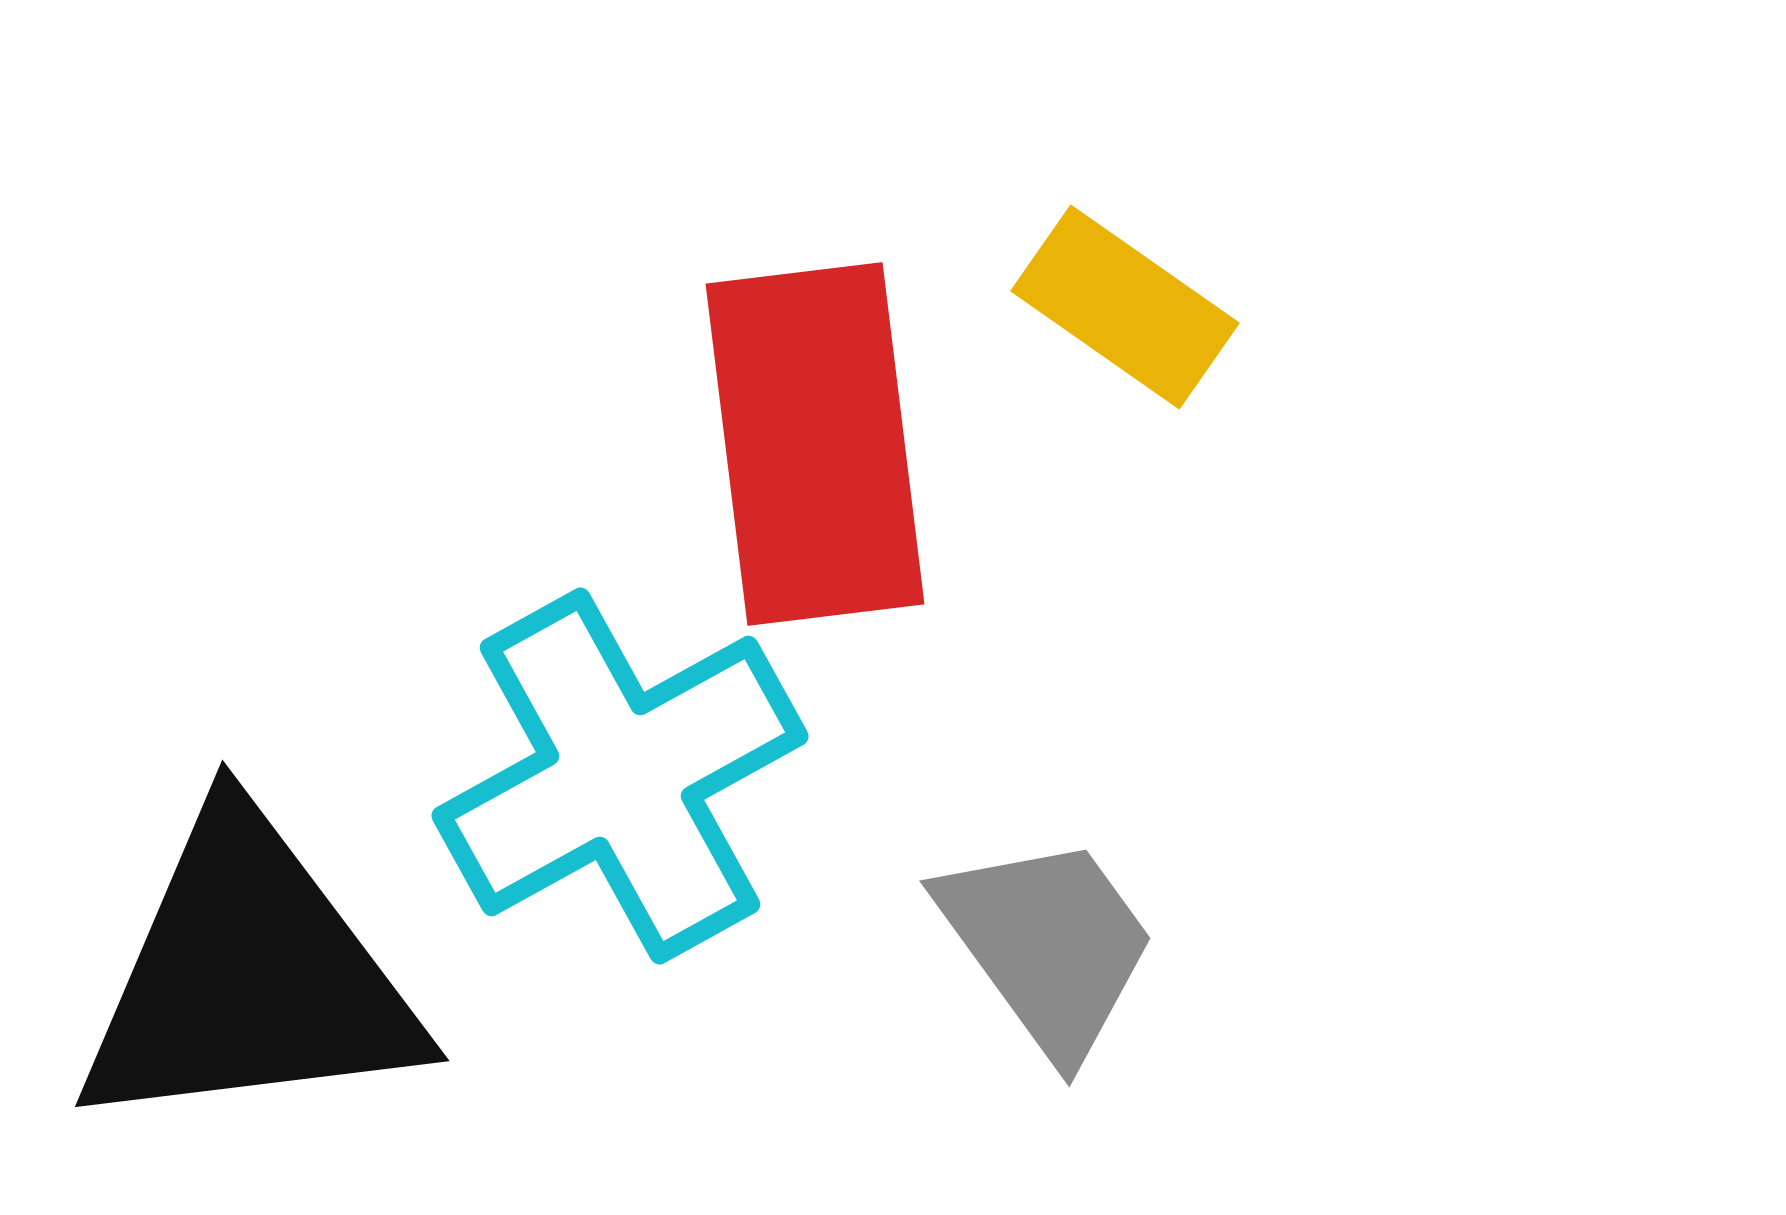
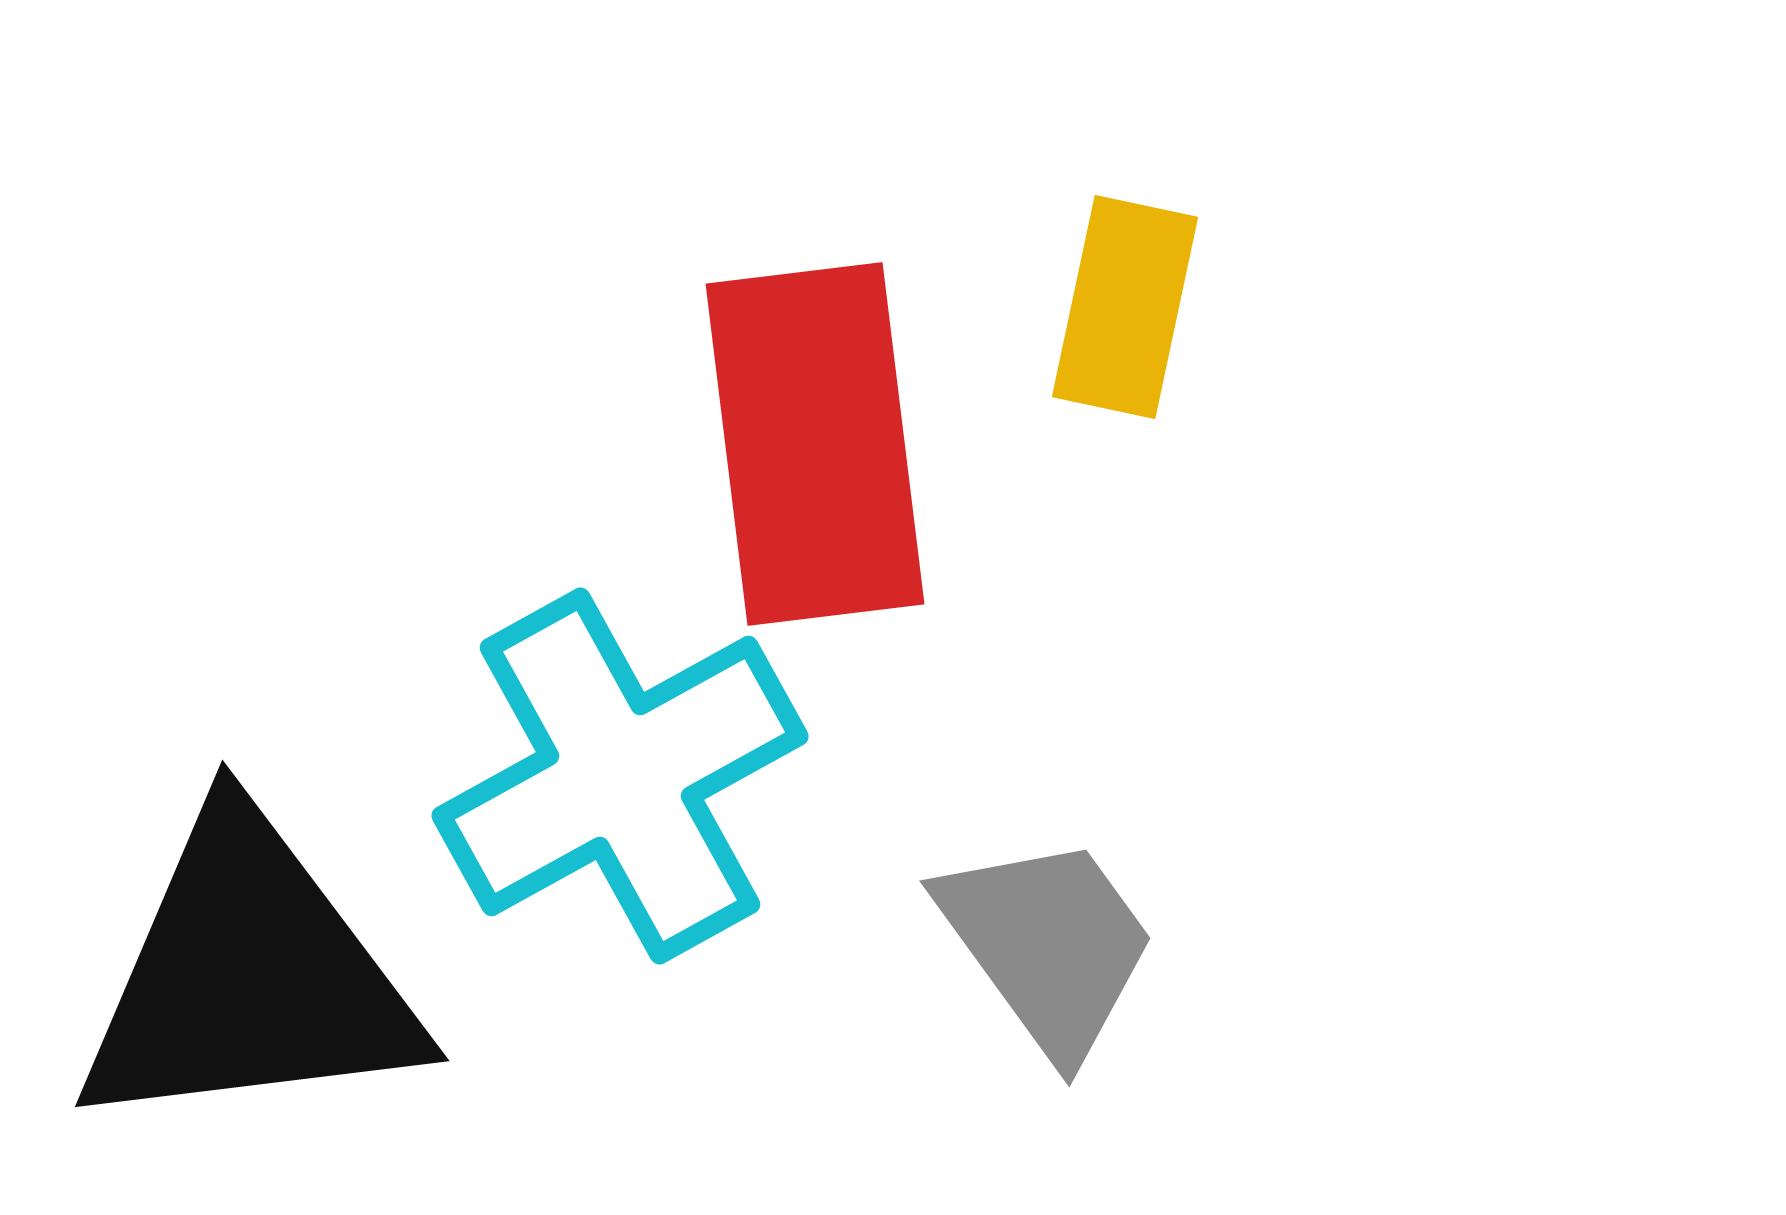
yellow rectangle: rotated 67 degrees clockwise
